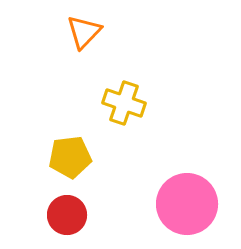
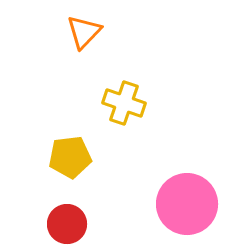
red circle: moved 9 px down
